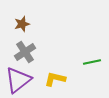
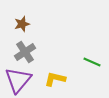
green line: rotated 36 degrees clockwise
purple triangle: rotated 12 degrees counterclockwise
